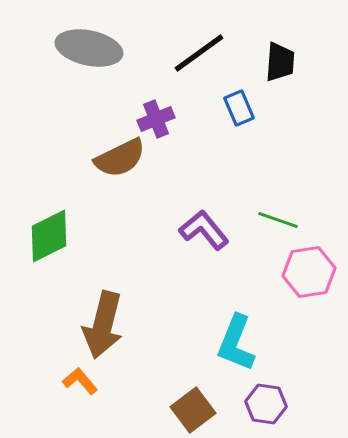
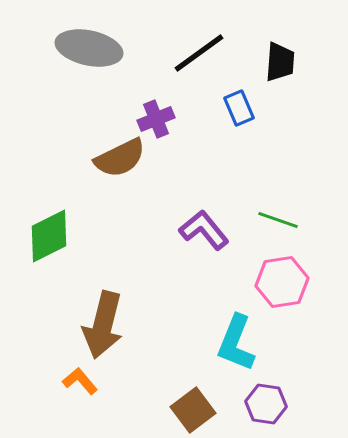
pink hexagon: moved 27 px left, 10 px down
